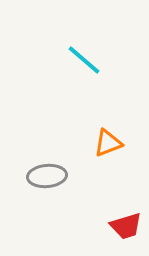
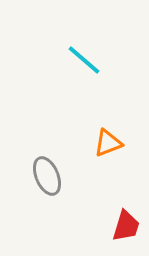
gray ellipse: rotated 72 degrees clockwise
red trapezoid: rotated 56 degrees counterclockwise
